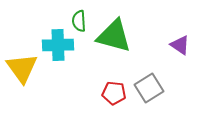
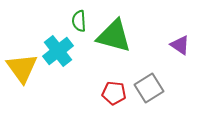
cyan cross: moved 6 px down; rotated 36 degrees counterclockwise
